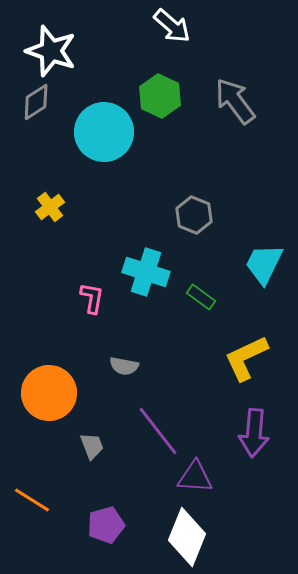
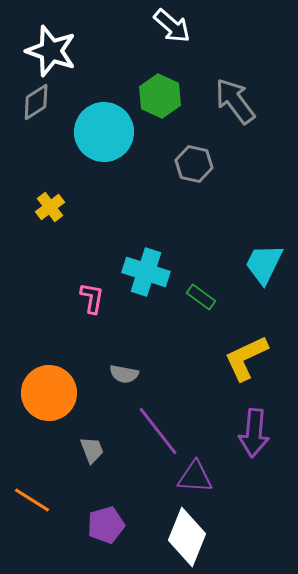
gray hexagon: moved 51 px up; rotated 9 degrees counterclockwise
gray semicircle: moved 8 px down
gray trapezoid: moved 4 px down
